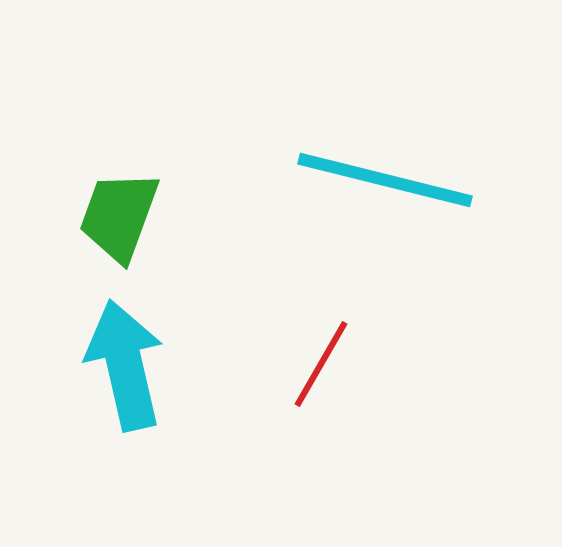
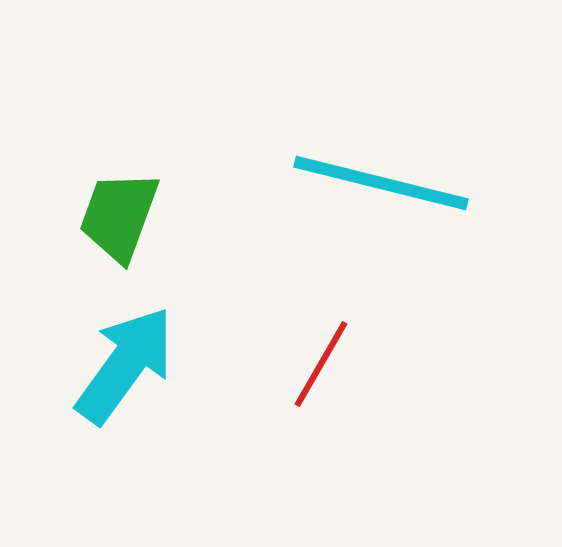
cyan line: moved 4 px left, 3 px down
cyan arrow: rotated 49 degrees clockwise
